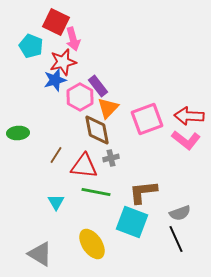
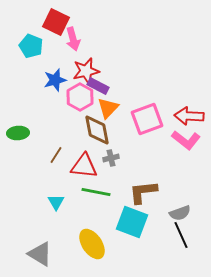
red star: moved 23 px right, 9 px down
purple rectangle: rotated 25 degrees counterclockwise
black line: moved 5 px right, 4 px up
